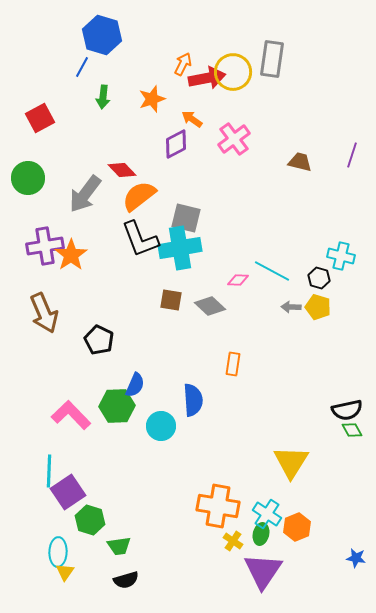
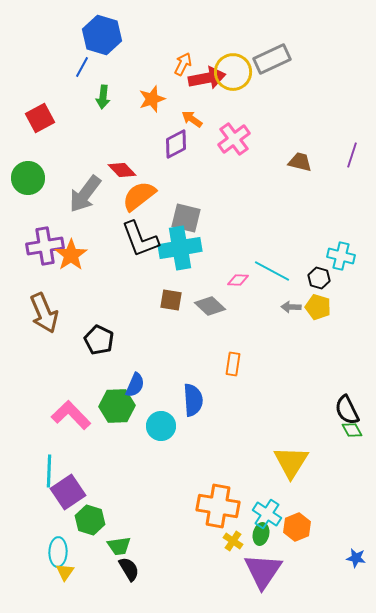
gray rectangle at (272, 59): rotated 57 degrees clockwise
black semicircle at (347, 410): rotated 76 degrees clockwise
black semicircle at (126, 580): moved 3 px right, 11 px up; rotated 105 degrees counterclockwise
